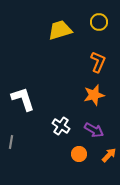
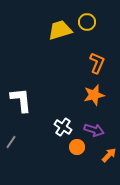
yellow circle: moved 12 px left
orange L-shape: moved 1 px left, 1 px down
white L-shape: moved 2 px left, 1 px down; rotated 12 degrees clockwise
white cross: moved 2 px right, 1 px down
purple arrow: rotated 12 degrees counterclockwise
gray line: rotated 24 degrees clockwise
orange circle: moved 2 px left, 7 px up
